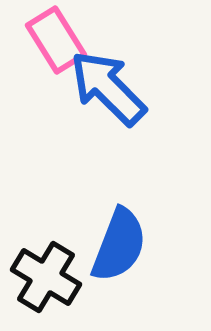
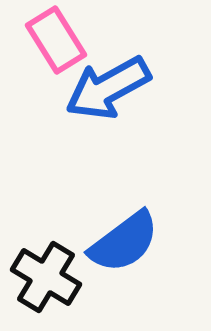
blue arrow: rotated 74 degrees counterclockwise
blue semicircle: moved 5 px right, 3 px up; rotated 32 degrees clockwise
